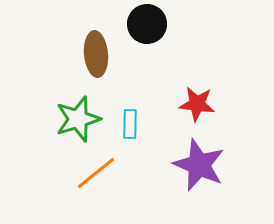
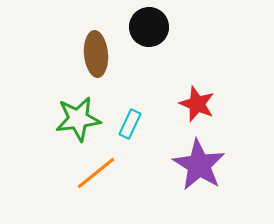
black circle: moved 2 px right, 3 px down
red star: rotated 15 degrees clockwise
green star: rotated 9 degrees clockwise
cyan rectangle: rotated 24 degrees clockwise
purple star: rotated 8 degrees clockwise
